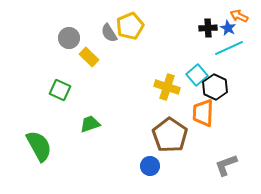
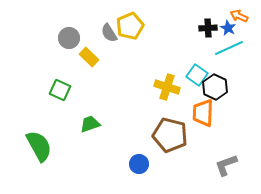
cyan square: rotated 15 degrees counterclockwise
brown pentagon: rotated 20 degrees counterclockwise
blue circle: moved 11 px left, 2 px up
